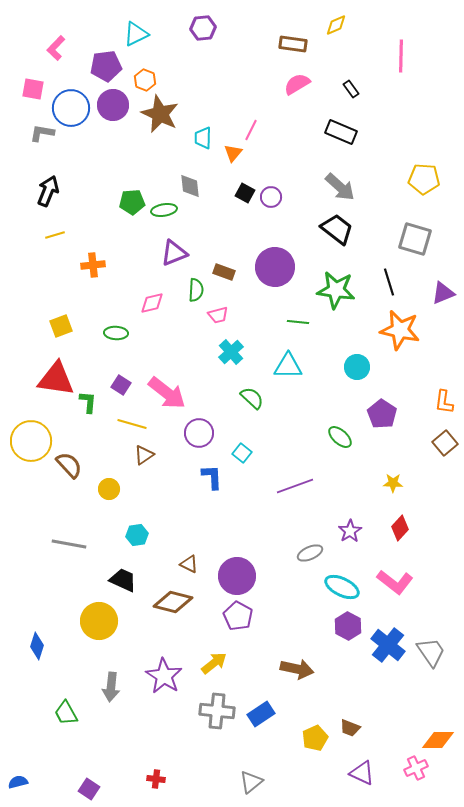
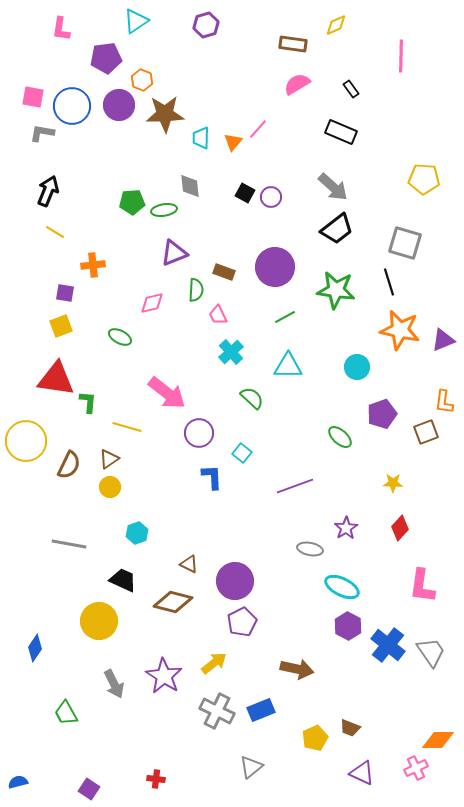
purple hexagon at (203, 28): moved 3 px right, 3 px up; rotated 10 degrees counterclockwise
cyan triangle at (136, 34): moved 13 px up; rotated 8 degrees counterclockwise
pink L-shape at (56, 48): moved 5 px right, 19 px up; rotated 35 degrees counterclockwise
purple pentagon at (106, 66): moved 8 px up
orange hexagon at (145, 80): moved 3 px left
pink square at (33, 89): moved 8 px down
purple circle at (113, 105): moved 6 px right
blue circle at (71, 108): moved 1 px right, 2 px up
brown star at (160, 114): moved 5 px right; rotated 27 degrees counterclockwise
pink line at (251, 130): moved 7 px right, 1 px up; rotated 15 degrees clockwise
cyan trapezoid at (203, 138): moved 2 px left
orange triangle at (233, 153): moved 11 px up
gray arrow at (340, 187): moved 7 px left
black trapezoid at (337, 229): rotated 104 degrees clockwise
yellow line at (55, 235): moved 3 px up; rotated 48 degrees clockwise
gray square at (415, 239): moved 10 px left, 4 px down
purple triangle at (443, 293): moved 47 px down
pink trapezoid at (218, 315): rotated 80 degrees clockwise
green line at (298, 322): moved 13 px left, 5 px up; rotated 35 degrees counterclockwise
green ellipse at (116, 333): moved 4 px right, 4 px down; rotated 25 degrees clockwise
purple square at (121, 385): moved 56 px left, 92 px up; rotated 24 degrees counterclockwise
purple pentagon at (382, 414): rotated 20 degrees clockwise
yellow line at (132, 424): moved 5 px left, 3 px down
yellow circle at (31, 441): moved 5 px left
brown square at (445, 443): moved 19 px left, 11 px up; rotated 20 degrees clockwise
brown triangle at (144, 455): moved 35 px left, 4 px down
brown semicircle at (69, 465): rotated 68 degrees clockwise
yellow circle at (109, 489): moved 1 px right, 2 px up
purple star at (350, 531): moved 4 px left, 3 px up
cyan hexagon at (137, 535): moved 2 px up; rotated 10 degrees counterclockwise
gray ellipse at (310, 553): moved 4 px up; rotated 35 degrees clockwise
purple circle at (237, 576): moved 2 px left, 5 px down
pink L-shape at (395, 582): moved 27 px right, 4 px down; rotated 60 degrees clockwise
purple pentagon at (238, 616): moved 4 px right, 6 px down; rotated 16 degrees clockwise
blue diamond at (37, 646): moved 2 px left, 2 px down; rotated 16 degrees clockwise
gray arrow at (111, 687): moved 3 px right, 3 px up; rotated 32 degrees counterclockwise
gray cross at (217, 711): rotated 20 degrees clockwise
blue rectangle at (261, 714): moved 4 px up; rotated 12 degrees clockwise
gray triangle at (251, 782): moved 15 px up
